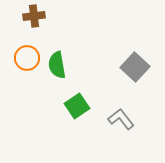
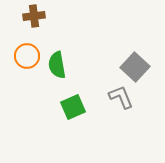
orange circle: moved 2 px up
green square: moved 4 px left, 1 px down; rotated 10 degrees clockwise
gray L-shape: moved 22 px up; rotated 16 degrees clockwise
